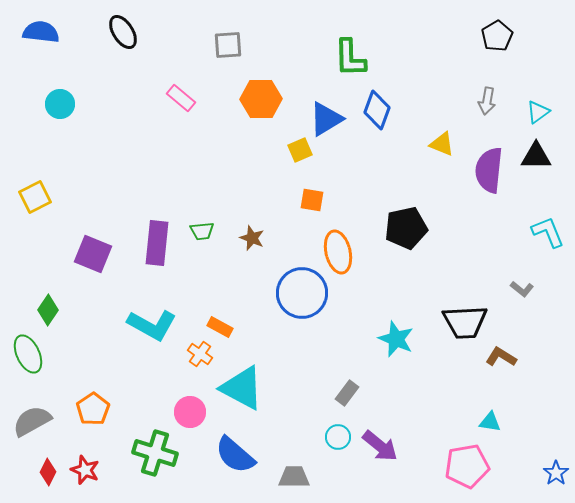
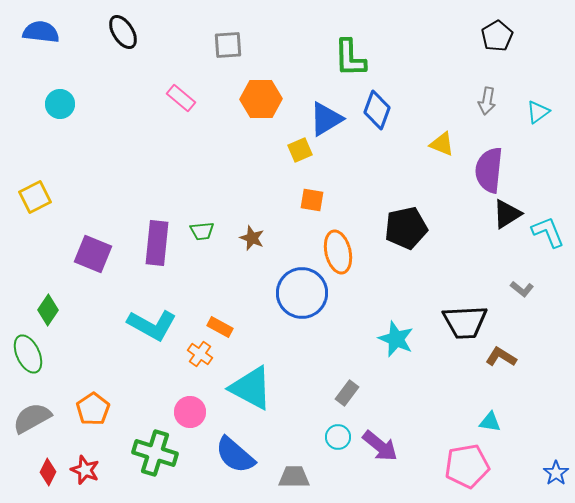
black triangle at (536, 156): moved 29 px left, 58 px down; rotated 32 degrees counterclockwise
cyan triangle at (242, 388): moved 9 px right
gray semicircle at (32, 421): moved 3 px up
